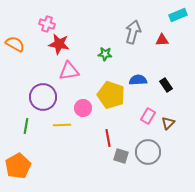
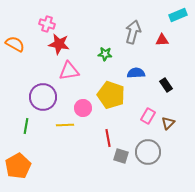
blue semicircle: moved 2 px left, 7 px up
yellow line: moved 3 px right
